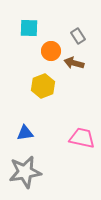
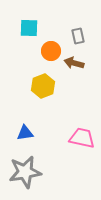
gray rectangle: rotated 21 degrees clockwise
